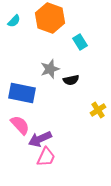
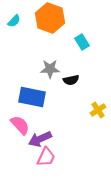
cyan rectangle: moved 2 px right
gray star: rotated 18 degrees clockwise
blue rectangle: moved 10 px right, 4 px down
